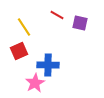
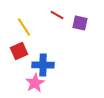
blue cross: moved 5 px left
